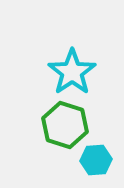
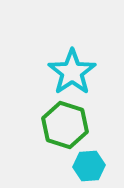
cyan hexagon: moved 7 px left, 6 px down
